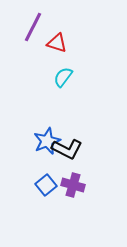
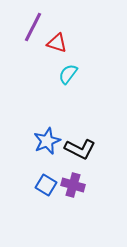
cyan semicircle: moved 5 px right, 3 px up
black L-shape: moved 13 px right
blue square: rotated 20 degrees counterclockwise
